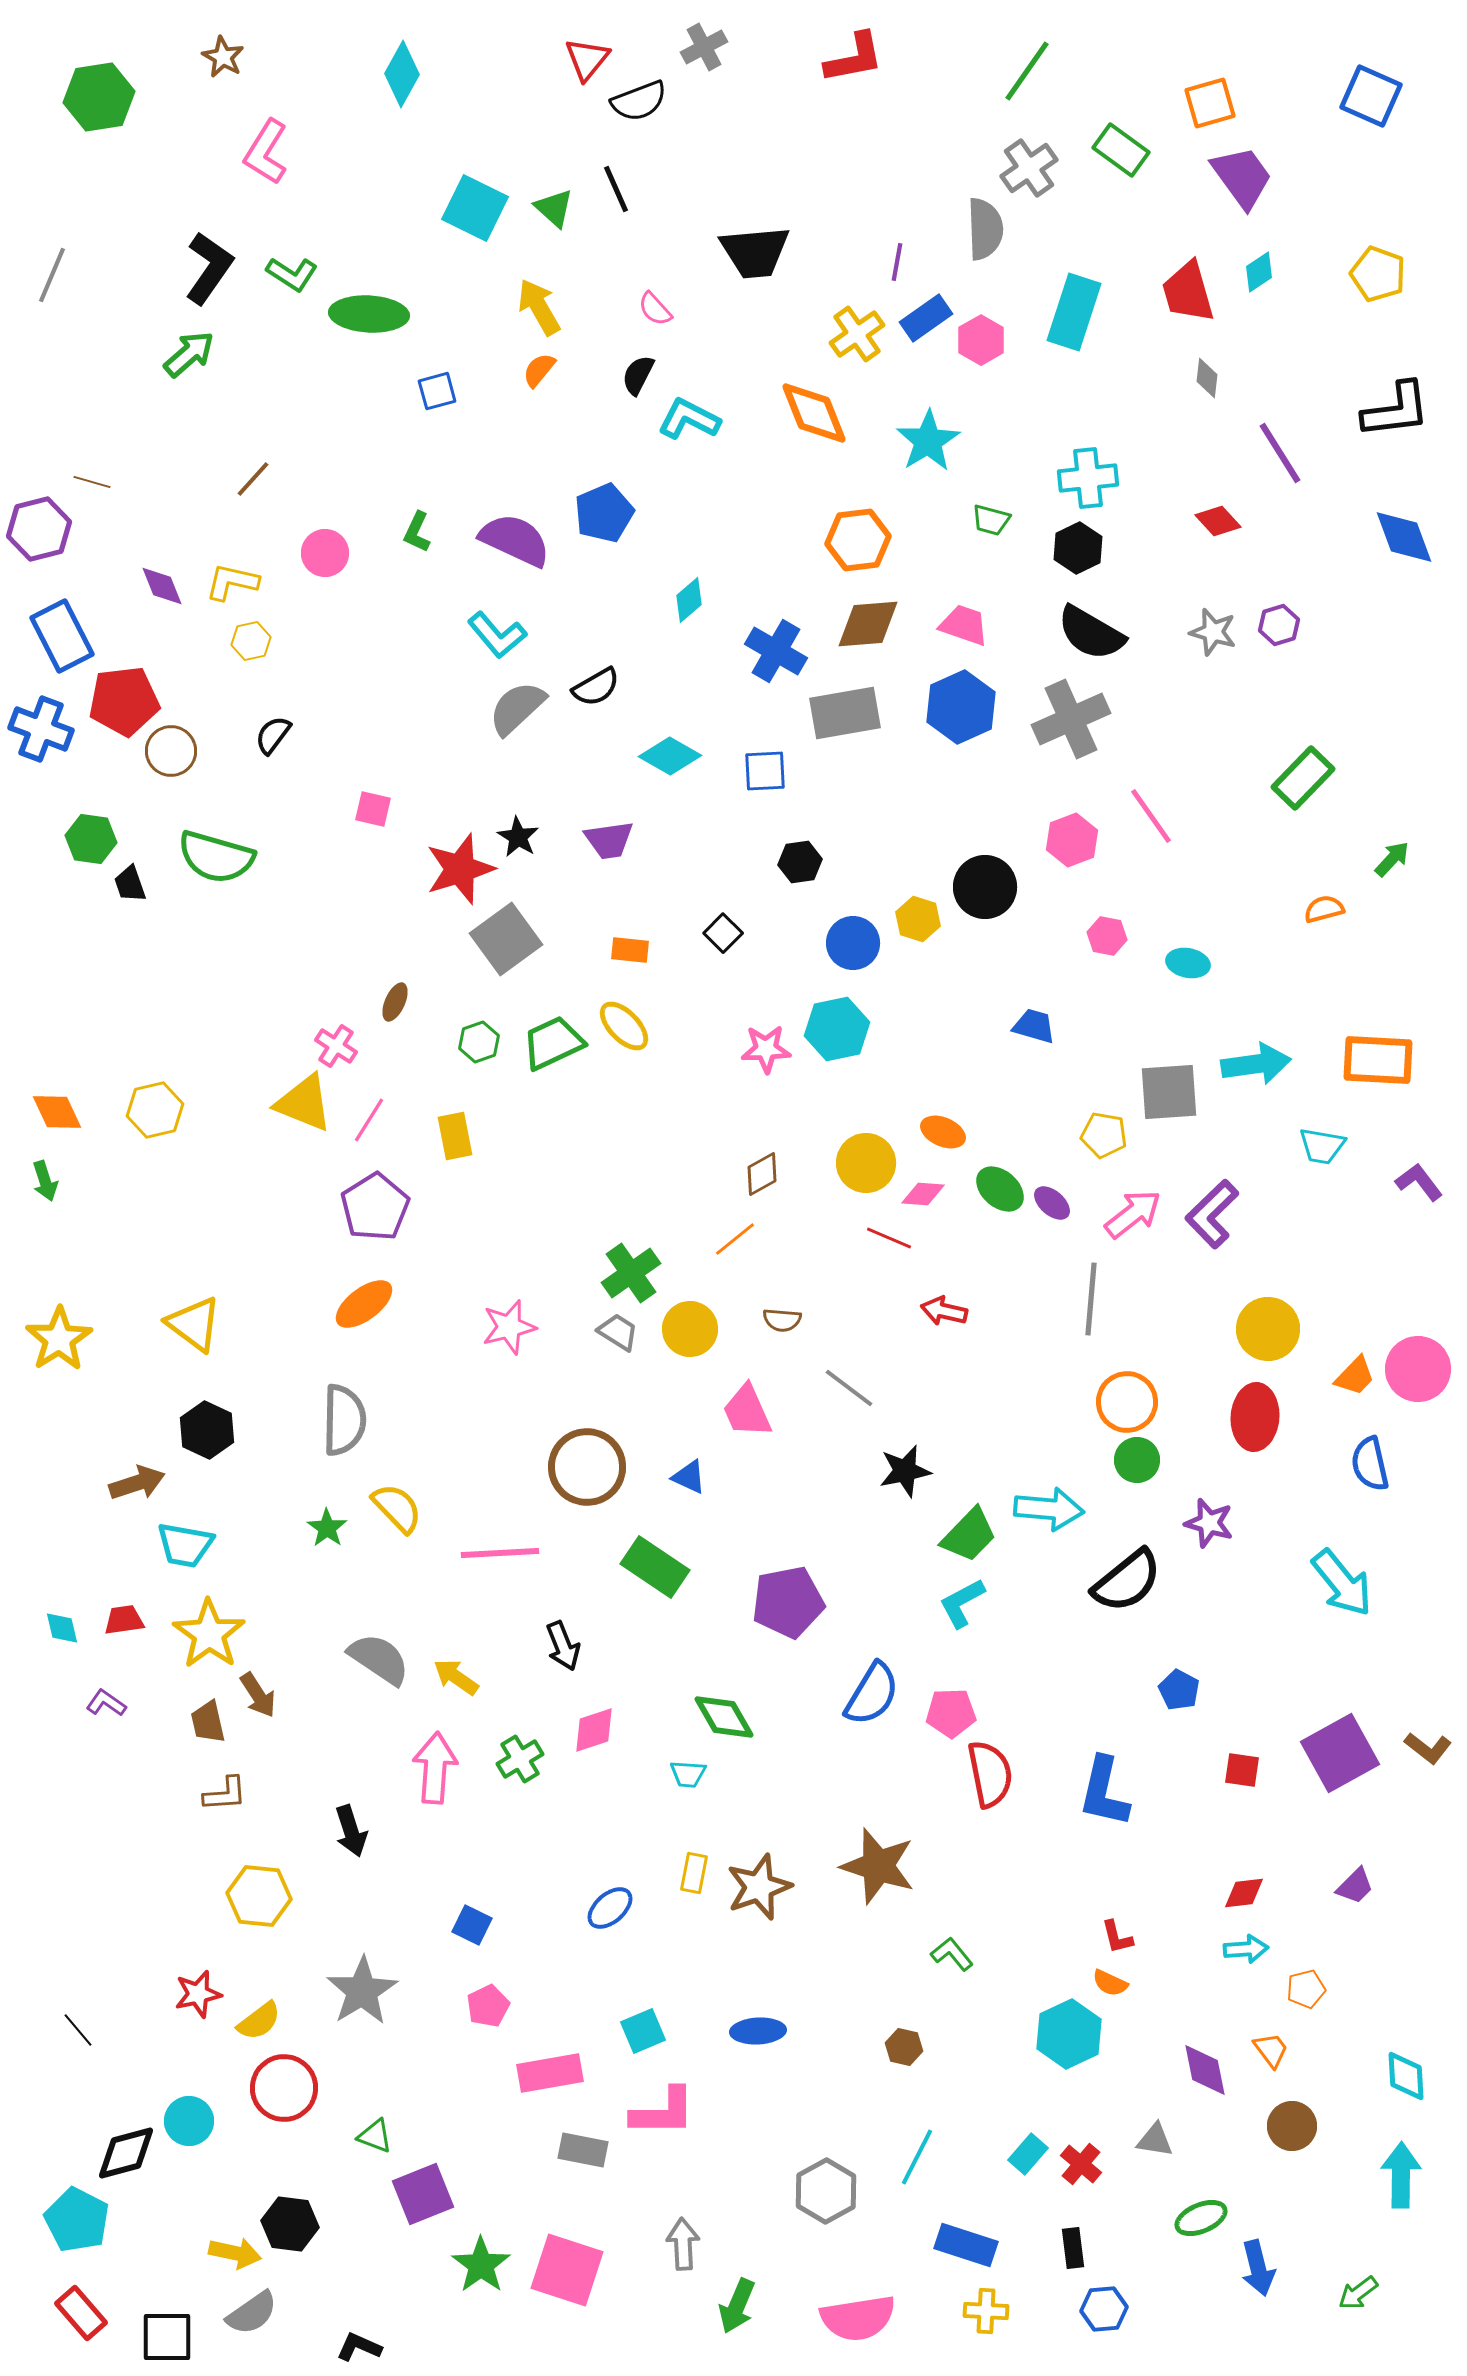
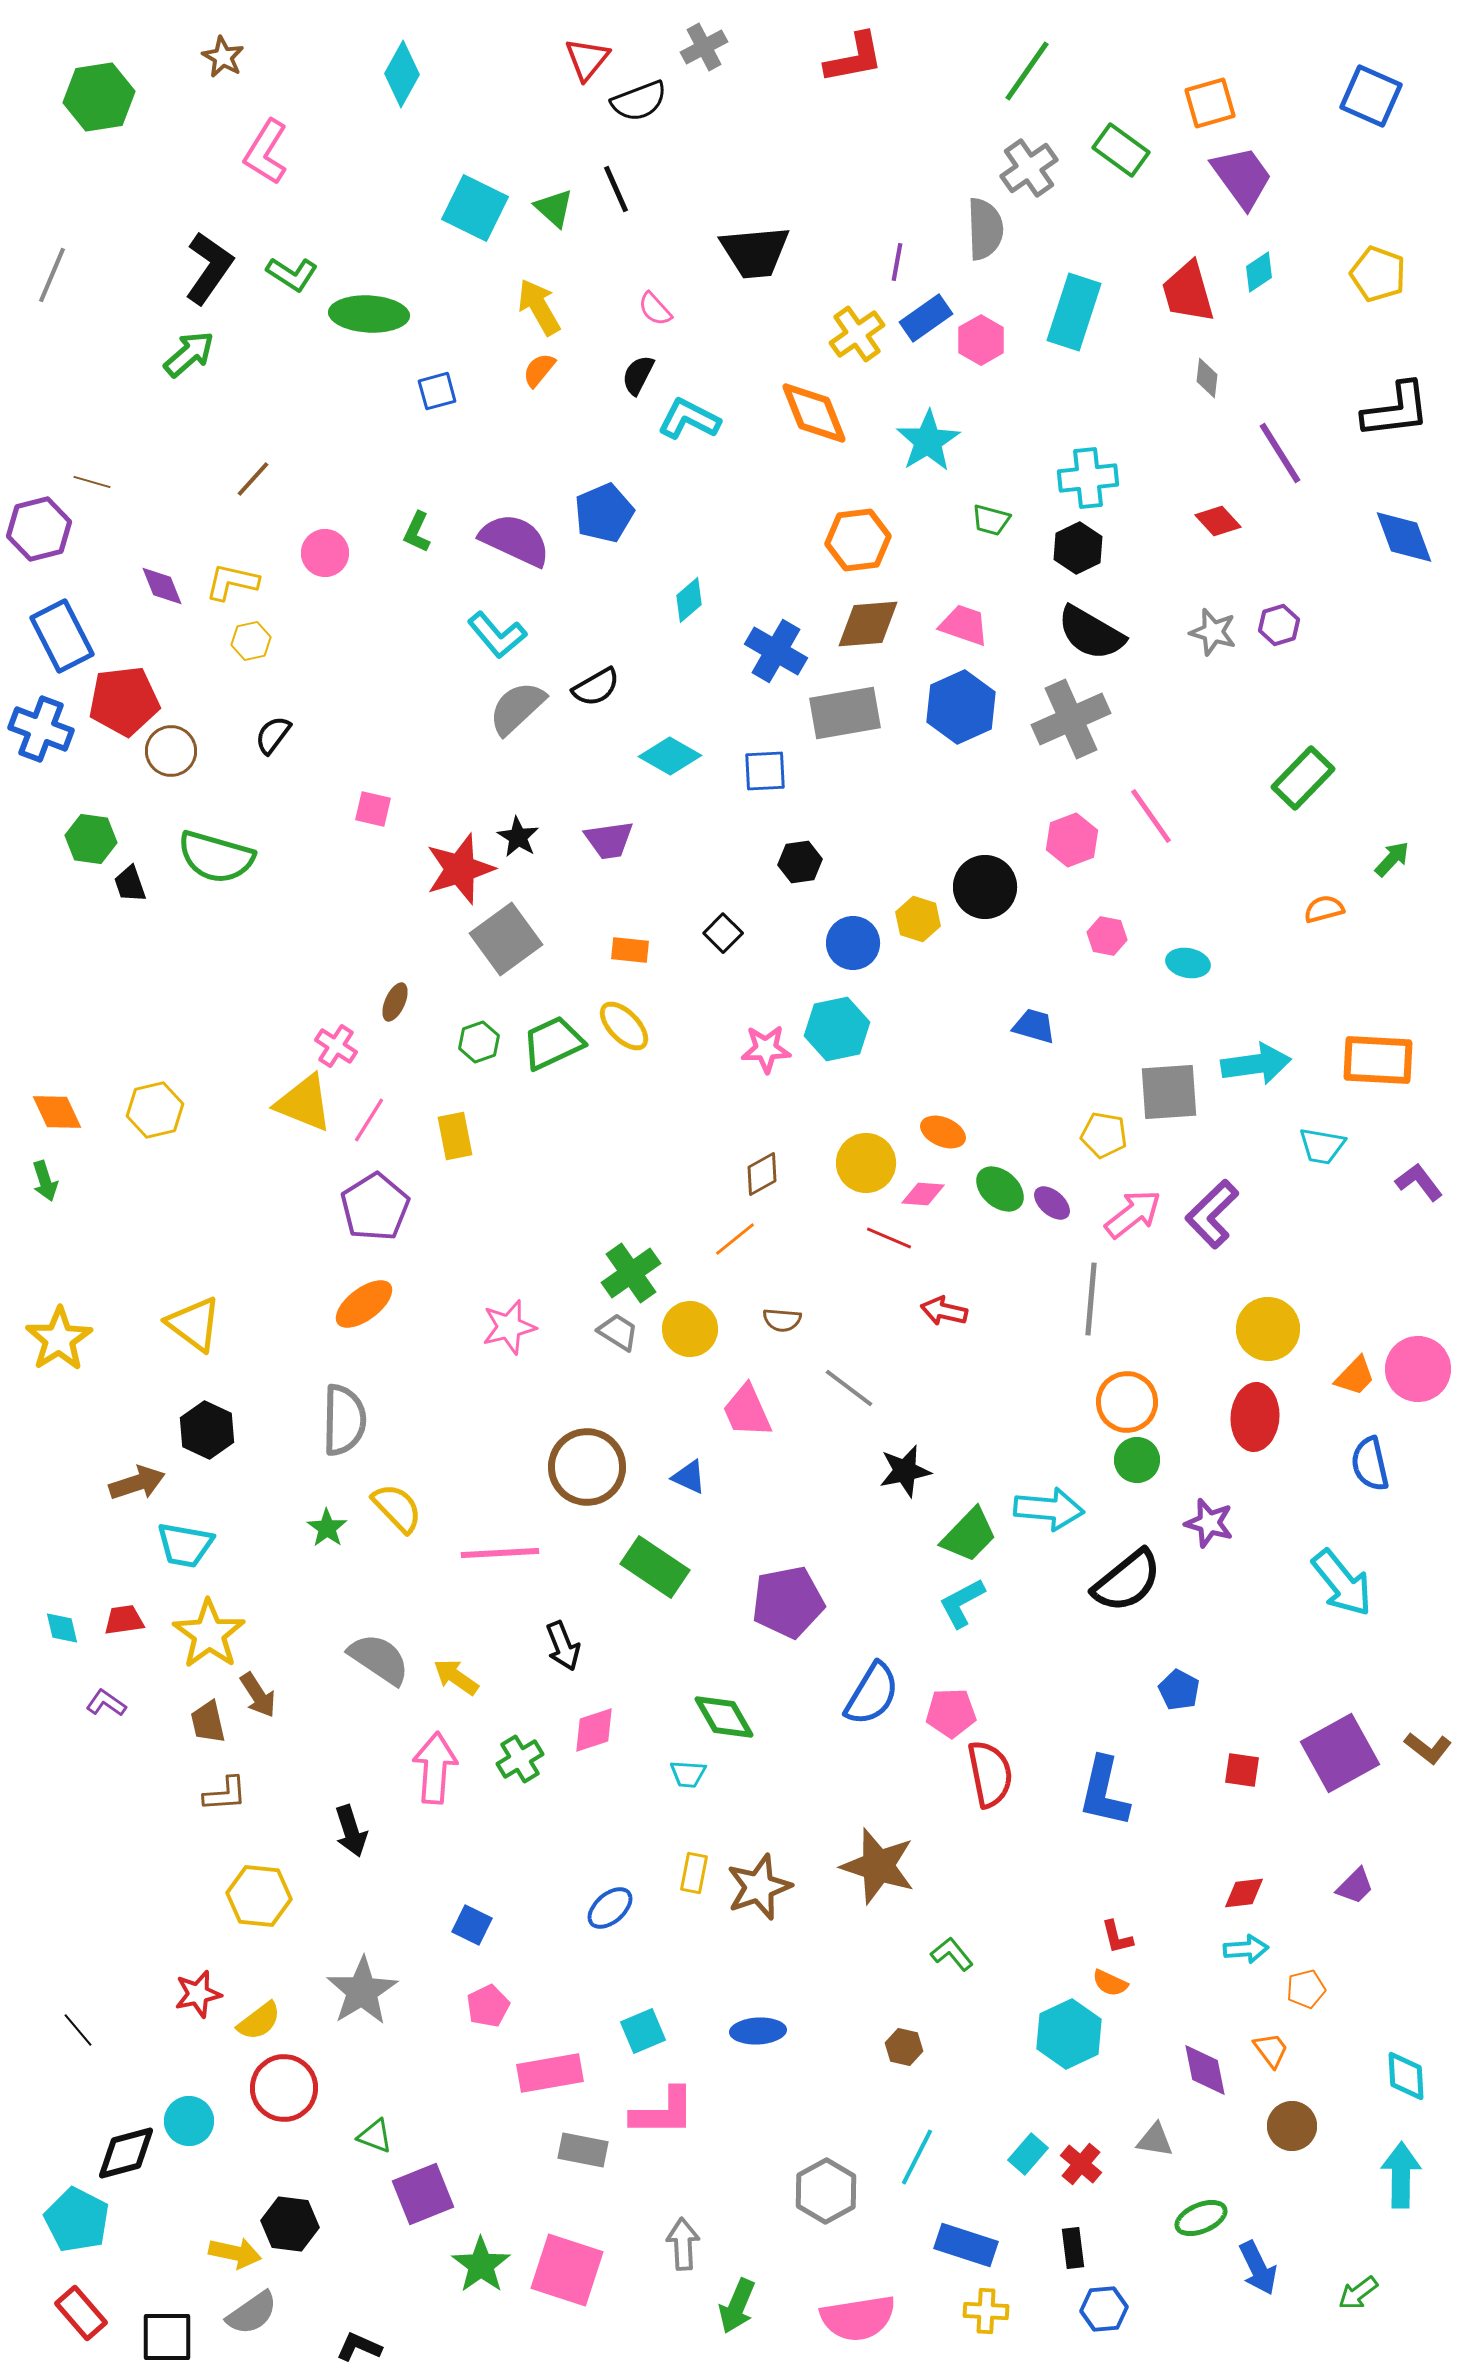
blue arrow at (1258, 2268): rotated 12 degrees counterclockwise
